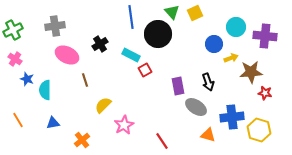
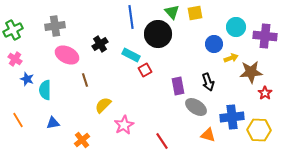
yellow square: rotated 14 degrees clockwise
red star: rotated 24 degrees clockwise
yellow hexagon: rotated 15 degrees counterclockwise
